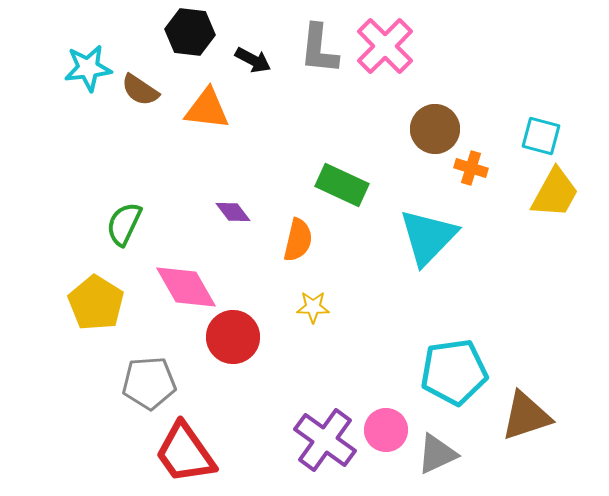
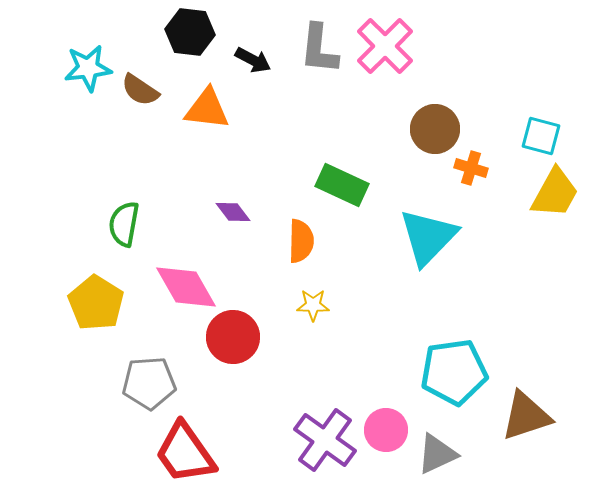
green semicircle: rotated 15 degrees counterclockwise
orange semicircle: moved 3 px right, 1 px down; rotated 12 degrees counterclockwise
yellow star: moved 2 px up
